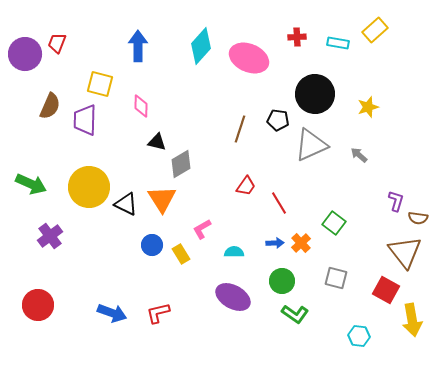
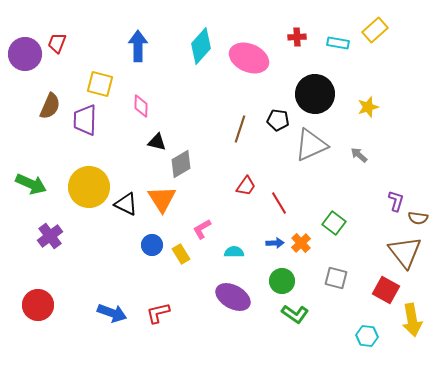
cyan hexagon at (359, 336): moved 8 px right
